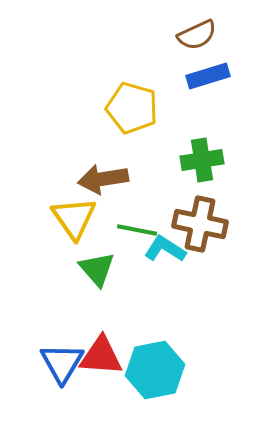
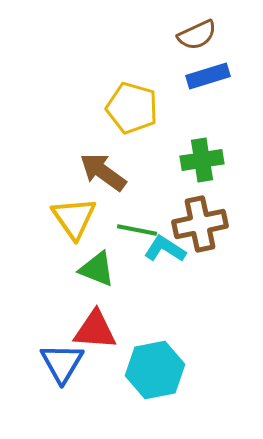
brown arrow: moved 7 px up; rotated 45 degrees clockwise
brown cross: rotated 24 degrees counterclockwise
green triangle: rotated 27 degrees counterclockwise
red triangle: moved 6 px left, 26 px up
